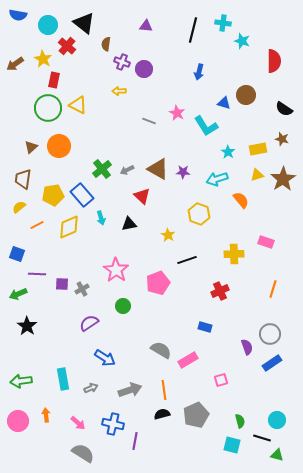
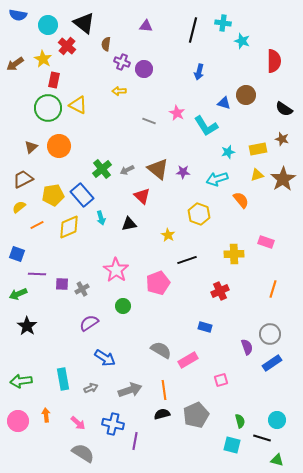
cyan star at (228, 152): rotated 24 degrees clockwise
brown triangle at (158, 169): rotated 10 degrees clockwise
brown trapezoid at (23, 179): rotated 55 degrees clockwise
green triangle at (277, 455): moved 5 px down
